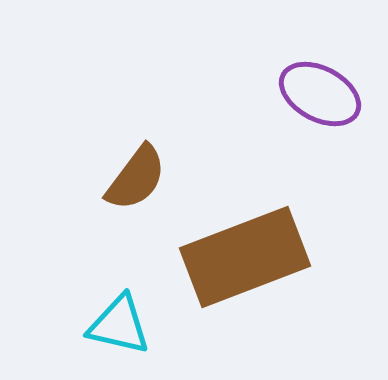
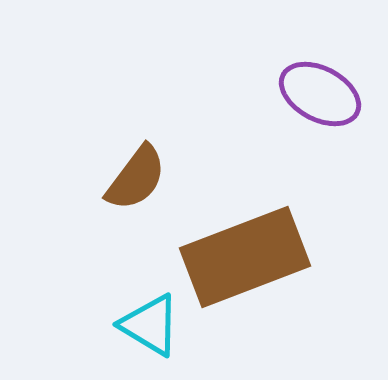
cyan triangle: moved 31 px right; rotated 18 degrees clockwise
